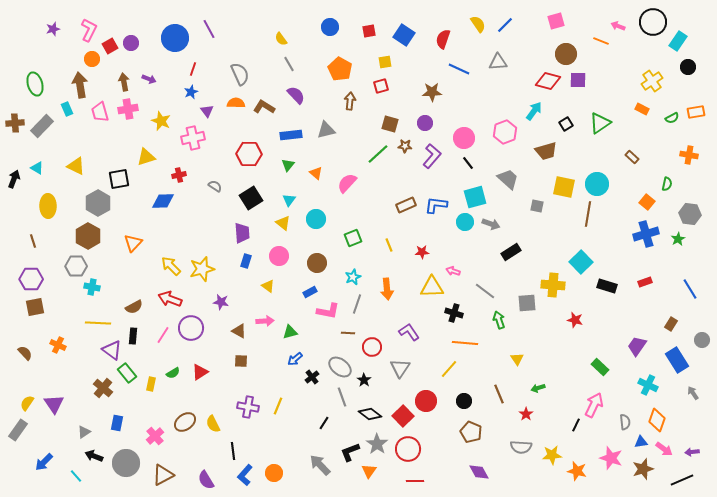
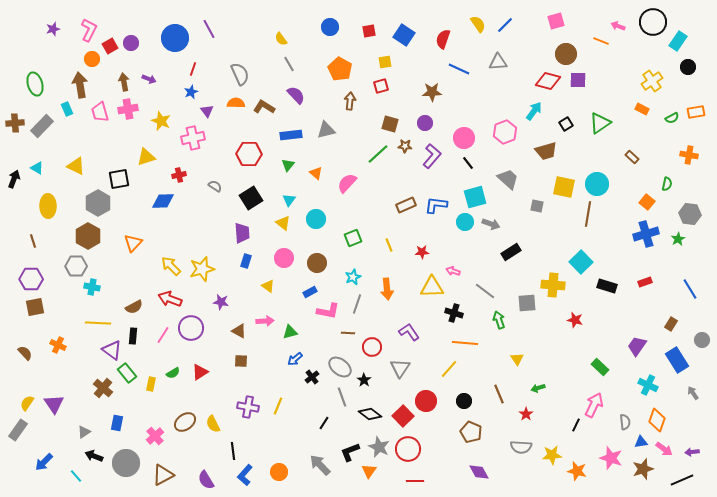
pink circle at (279, 256): moved 5 px right, 2 px down
gray star at (377, 444): moved 2 px right, 3 px down; rotated 10 degrees counterclockwise
orange circle at (274, 473): moved 5 px right, 1 px up
